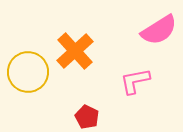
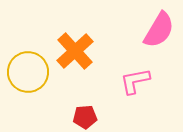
pink semicircle: rotated 27 degrees counterclockwise
red pentagon: moved 2 px left; rotated 30 degrees counterclockwise
